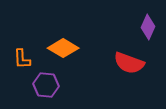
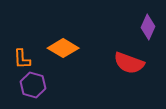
purple hexagon: moved 13 px left; rotated 10 degrees clockwise
